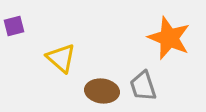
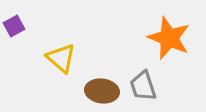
purple square: rotated 15 degrees counterclockwise
